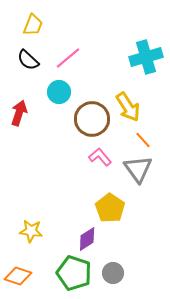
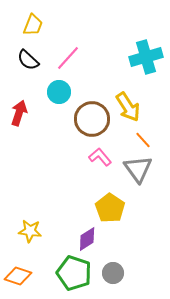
pink line: rotated 8 degrees counterclockwise
yellow star: moved 1 px left
